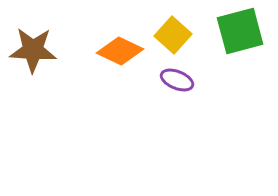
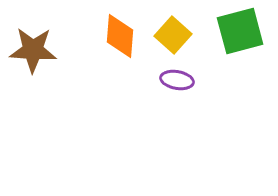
orange diamond: moved 15 px up; rotated 69 degrees clockwise
purple ellipse: rotated 12 degrees counterclockwise
